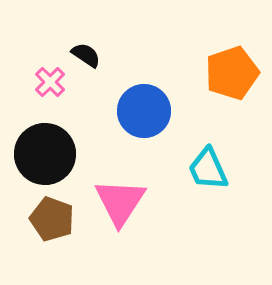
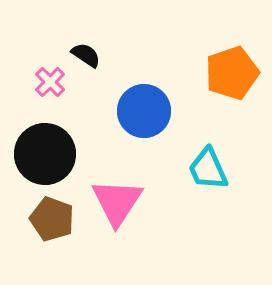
pink triangle: moved 3 px left
